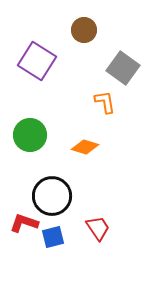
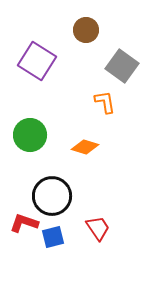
brown circle: moved 2 px right
gray square: moved 1 px left, 2 px up
